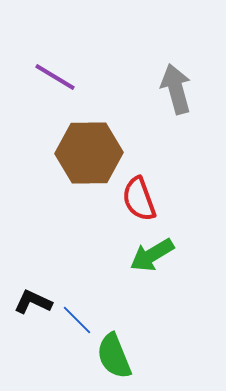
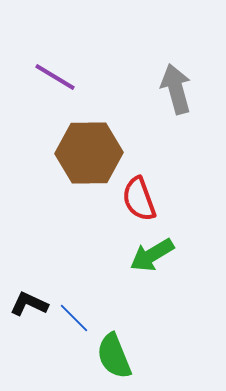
black L-shape: moved 4 px left, 2 px down
blue line: moved 3 px left, 2 px up
